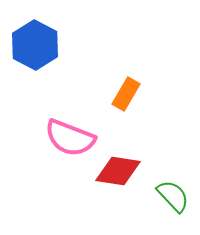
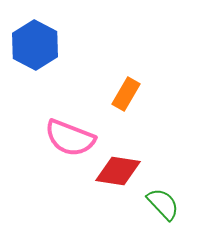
green semicircle: moved 10 px left, 8 px down
